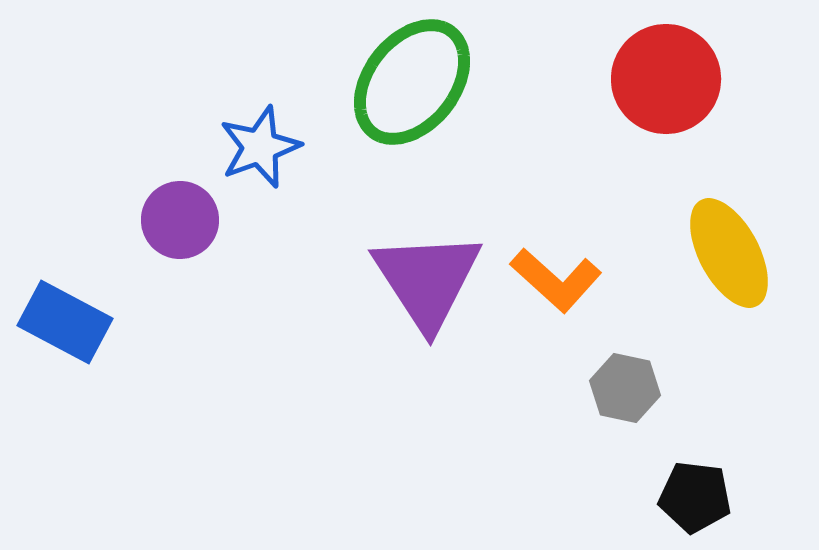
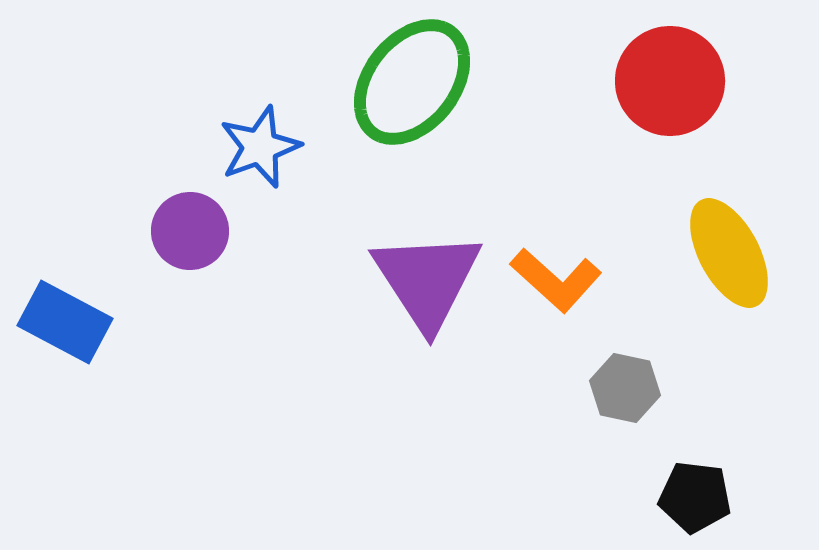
red circle: moved 4 px right, 2 px down
purple circle: moved 10 px right, 11 px down
